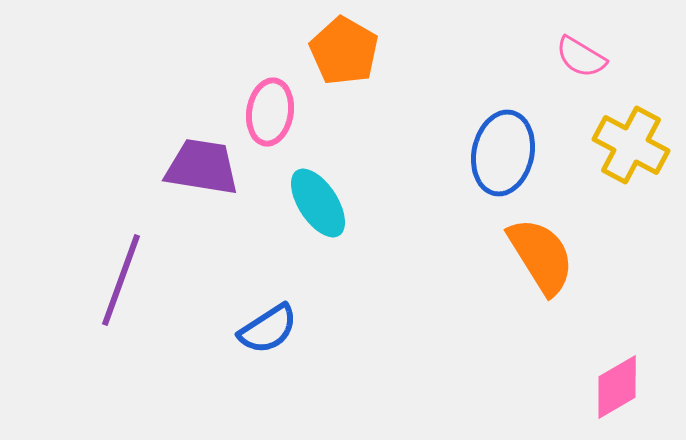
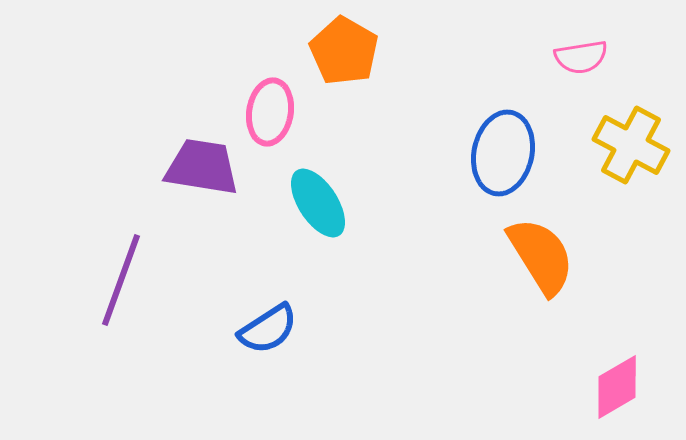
pink semicircle: rotated 40 degrees counterclockwise
